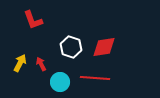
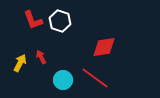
white hexagon: moved 11 px left, 26 px up
red arrow: moved 7 px up
red line: rotated 32 degrees clockwise
cyan circle: moved 3 px right, 2 px up
